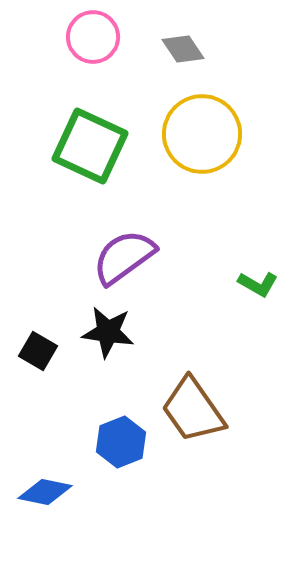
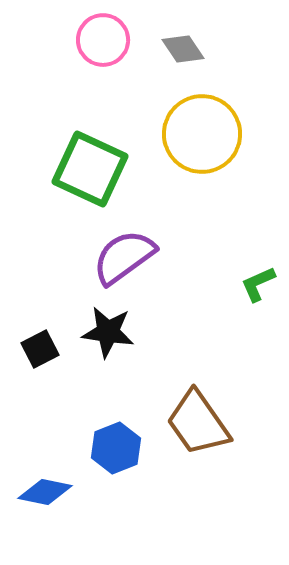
pink circle: moved 10 px right, 3 px down
green square: moved 23 px down
green L-shape: rotated 126 degrees clockwise
black square: moved 2 px right, 2 px up; rotated 33 degrees clockwise
brown trapezoid: moved 5 px right, 13 px down
blue hexagon: moved 5 px left, 6 px down
